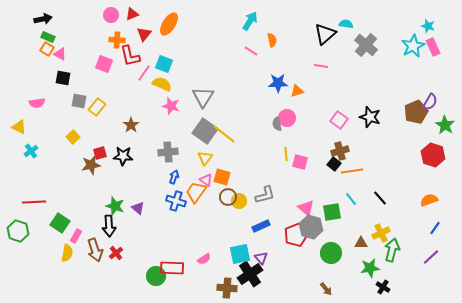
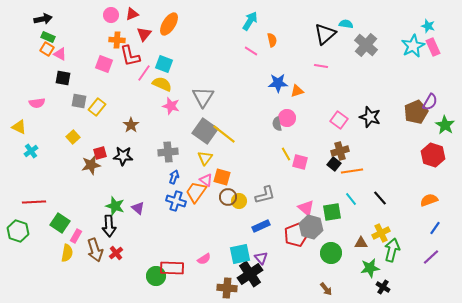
yellow line at (286, 154): rotated 24 degrees counterclockwise
